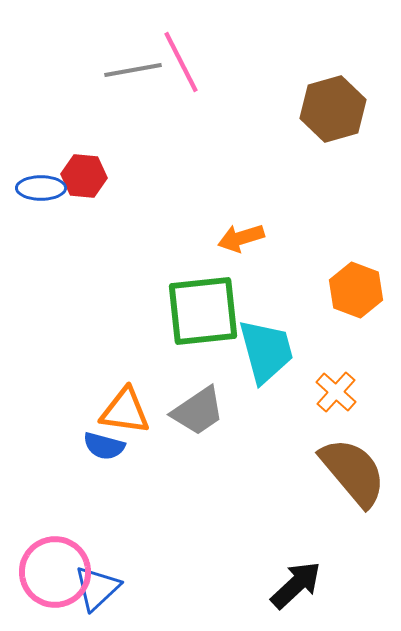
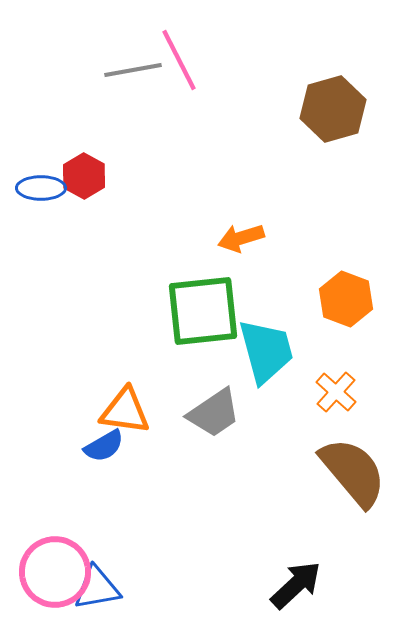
pink line: moved 2 px left, 2 px up
red hexagon: rotated 24 degrees clockwise
orange hexagon: moved 10 px left, 9 px down
gray trapezoid: moved 16 px right, 2 px down
blue semicircle: rotated 45 degrees counterclockwise
blue triangle: rotated 33 degrees clockwise
